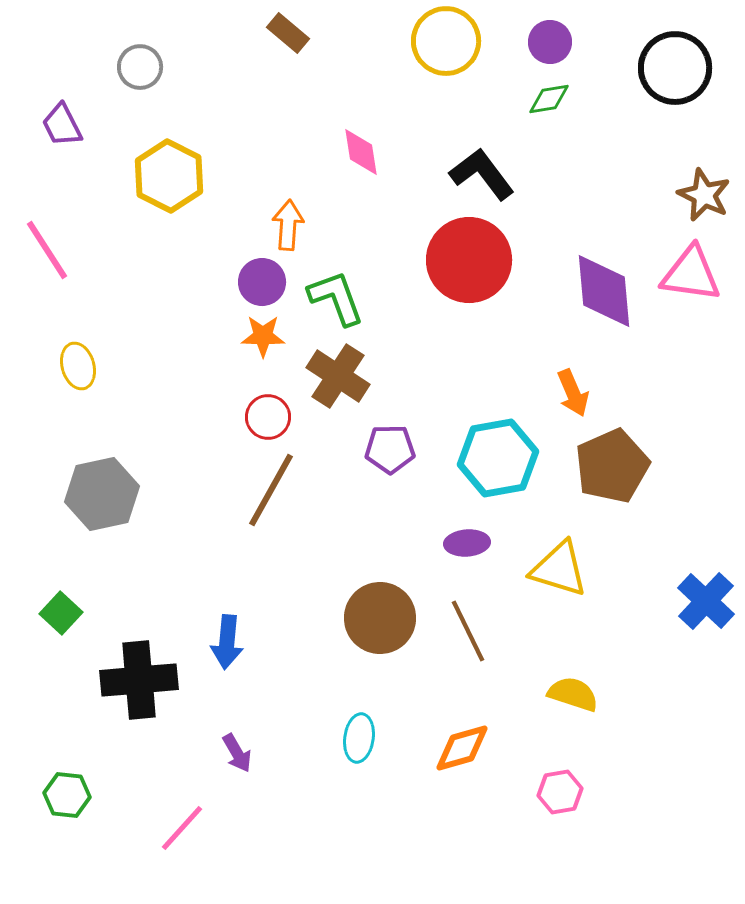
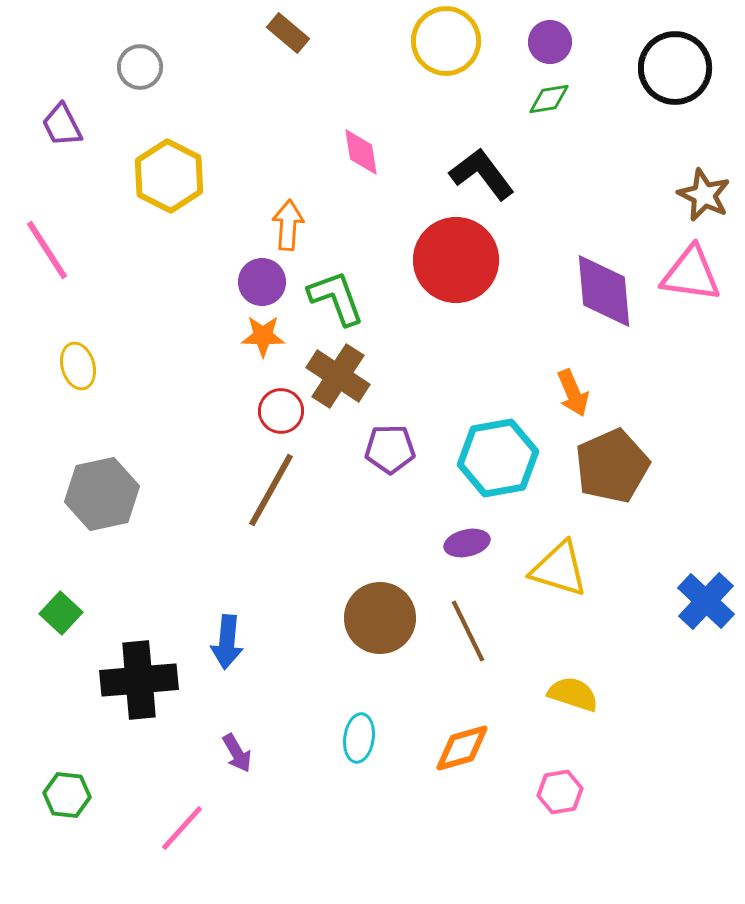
red circle at (469, 260): moved 13 px left
red circle at (268, 417): moved 13 px right, 6 px up
purple ellipse at (467, 543): rotated 9 degrees counterclockwise
